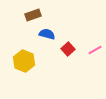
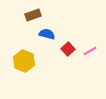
pink line: moved 5 px left, 1 px down
